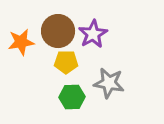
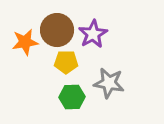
brown circle: moved 1 px left, 1 px up
orange star: moved 4 px right
